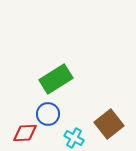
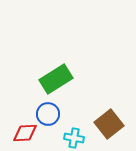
cyan cross: rotated 18 degrees counterclockwise
